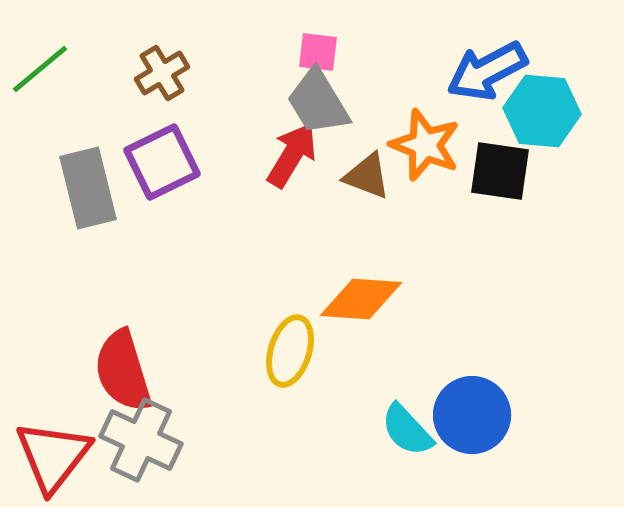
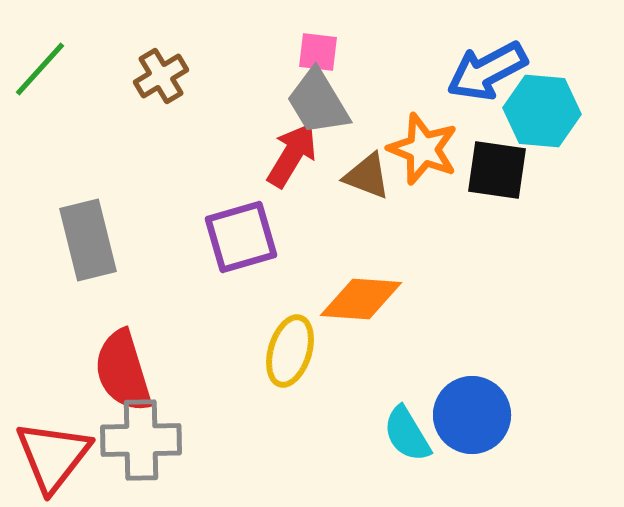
green line: rotated 8 degrees counterclockwise
brown cross: moved 1 px left, 3 px down
orange star: moved 2 px left, 4 px down
purple square: moved 79 px right, 75 px down; rotated 10 degrees clockwise
black square: moved 3 px left, 1 px up
gray rectangle: moved 52 px down
cyan semicircle: moved 4 px down; rotated 12 degrees clockwise
gray cross: rotated 26 degrees counterclockwise
